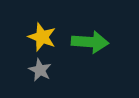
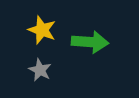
yellow star: moved 7 px up
